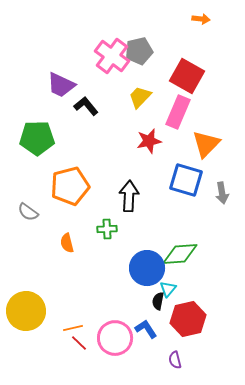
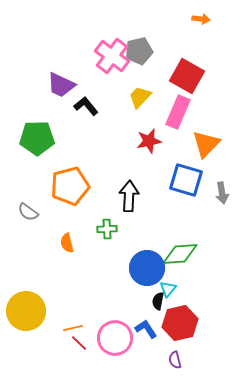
red hexagon: moved 8 px left, 4 px down
